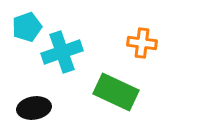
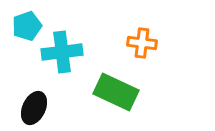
cyan pentagon: moved 1 px up
cyan cross: rotated 12 degrees clockwise
black ellipse: rotated 56 degrees counterclockwise
